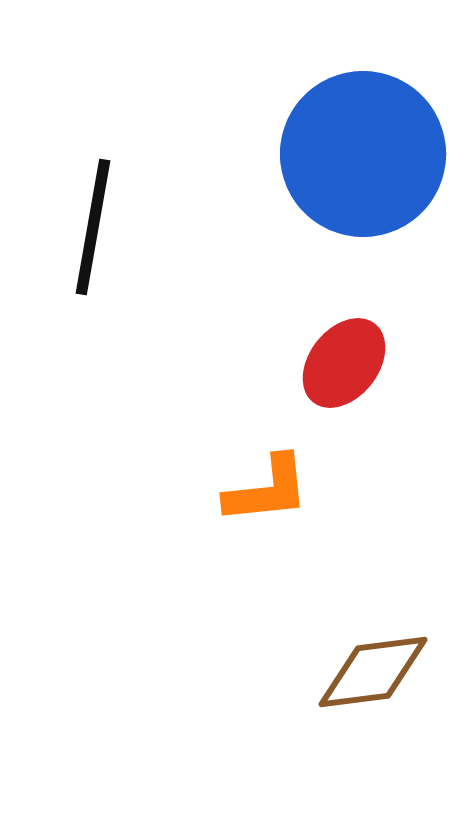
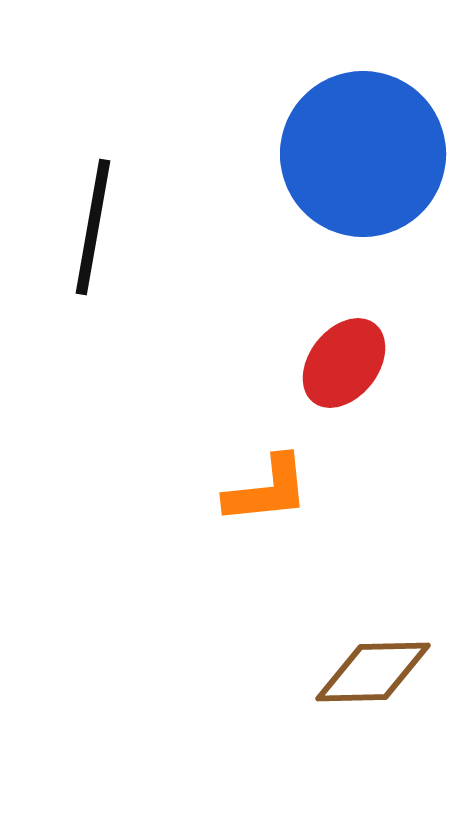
brown diamond: rotated 6 degrees clockwise
